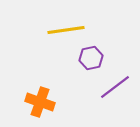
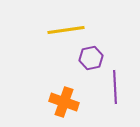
purple line: rotated 56 degrees counterclockwise
orange cross: moved 24 px right
